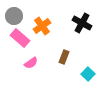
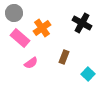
gray circle: moved 3 px up
orange cross: moved 2 px down
